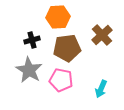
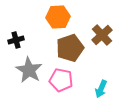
black cross: moved 16 px left
brown pentagon: moved 3 px right; rotated 12 degrees counterclockwise
